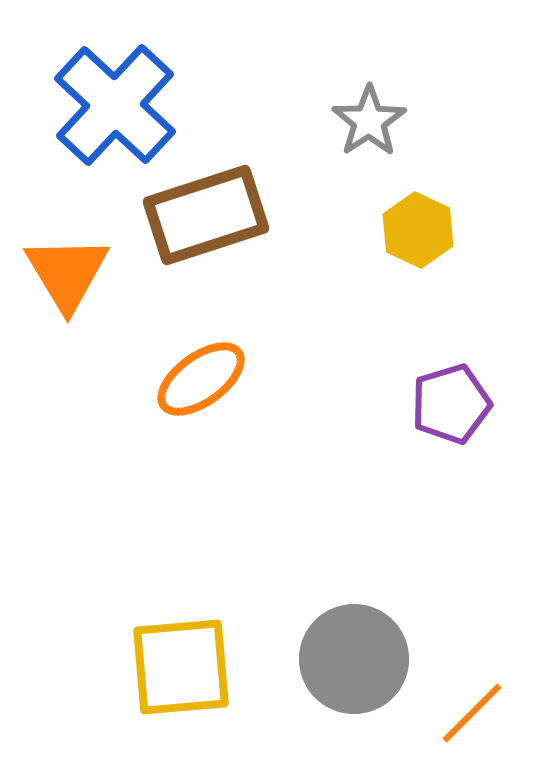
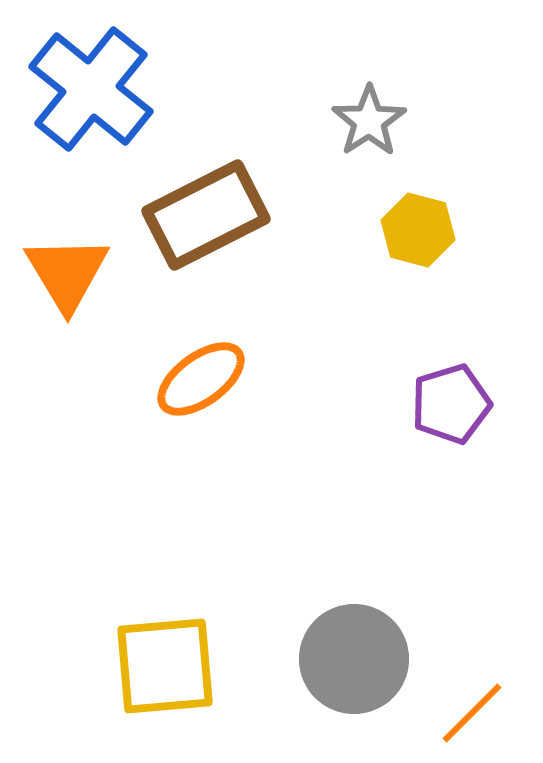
blue cross: moved 24 px left, 16 px up; rotated 4 degrees counterclockwise
brown rectangle: rotated 9 degrees counterclockwise
yellow hexagon: rotated 10 degrees counterclockwise
yellow square: moved 16 px left, 1 px up
